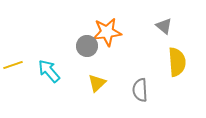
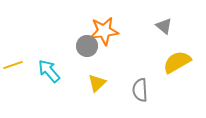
orange star: moved 3 px left, 1 px up
yellow semicircle: rotated 116 degrees counterclockwise
